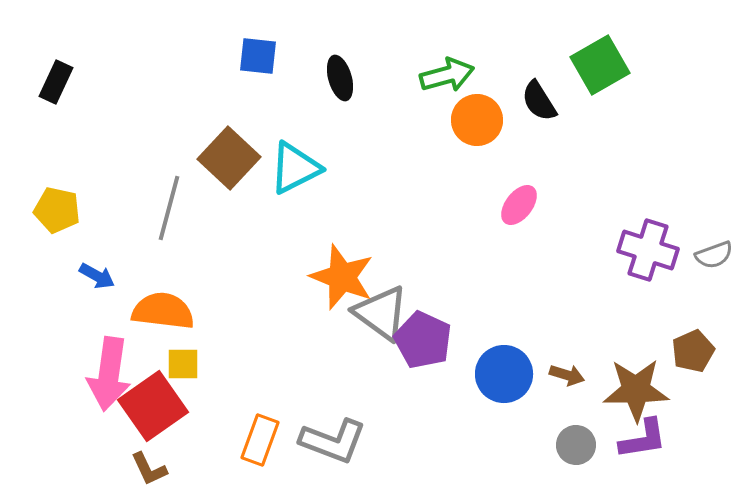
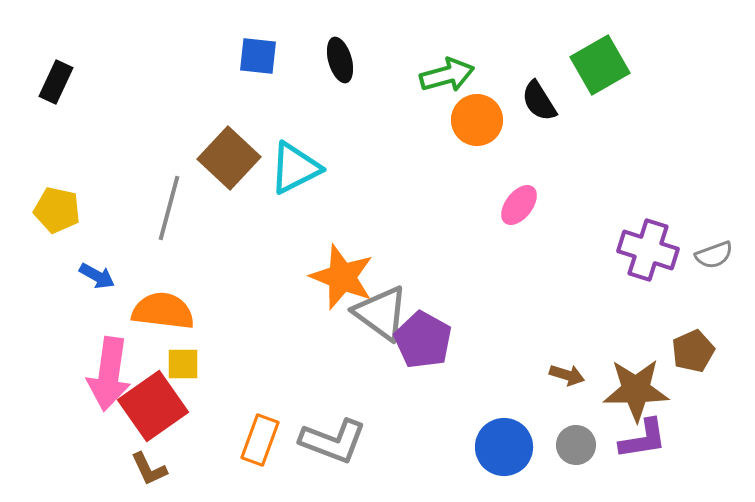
black ellipse: moved 18 px up
purple pentagon: rotated 4 degrees clockwise
blue circle: moved 73 px down
